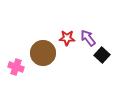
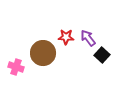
red star: moved 1 px left, 1 px up
